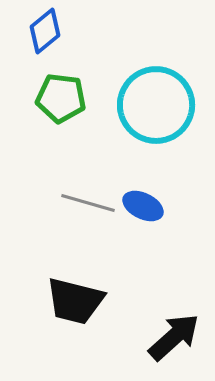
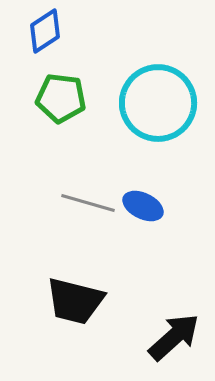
blue diamond: rotated 6 degrees clockwise
cyan circle: moved 2 px right, 2 px up
